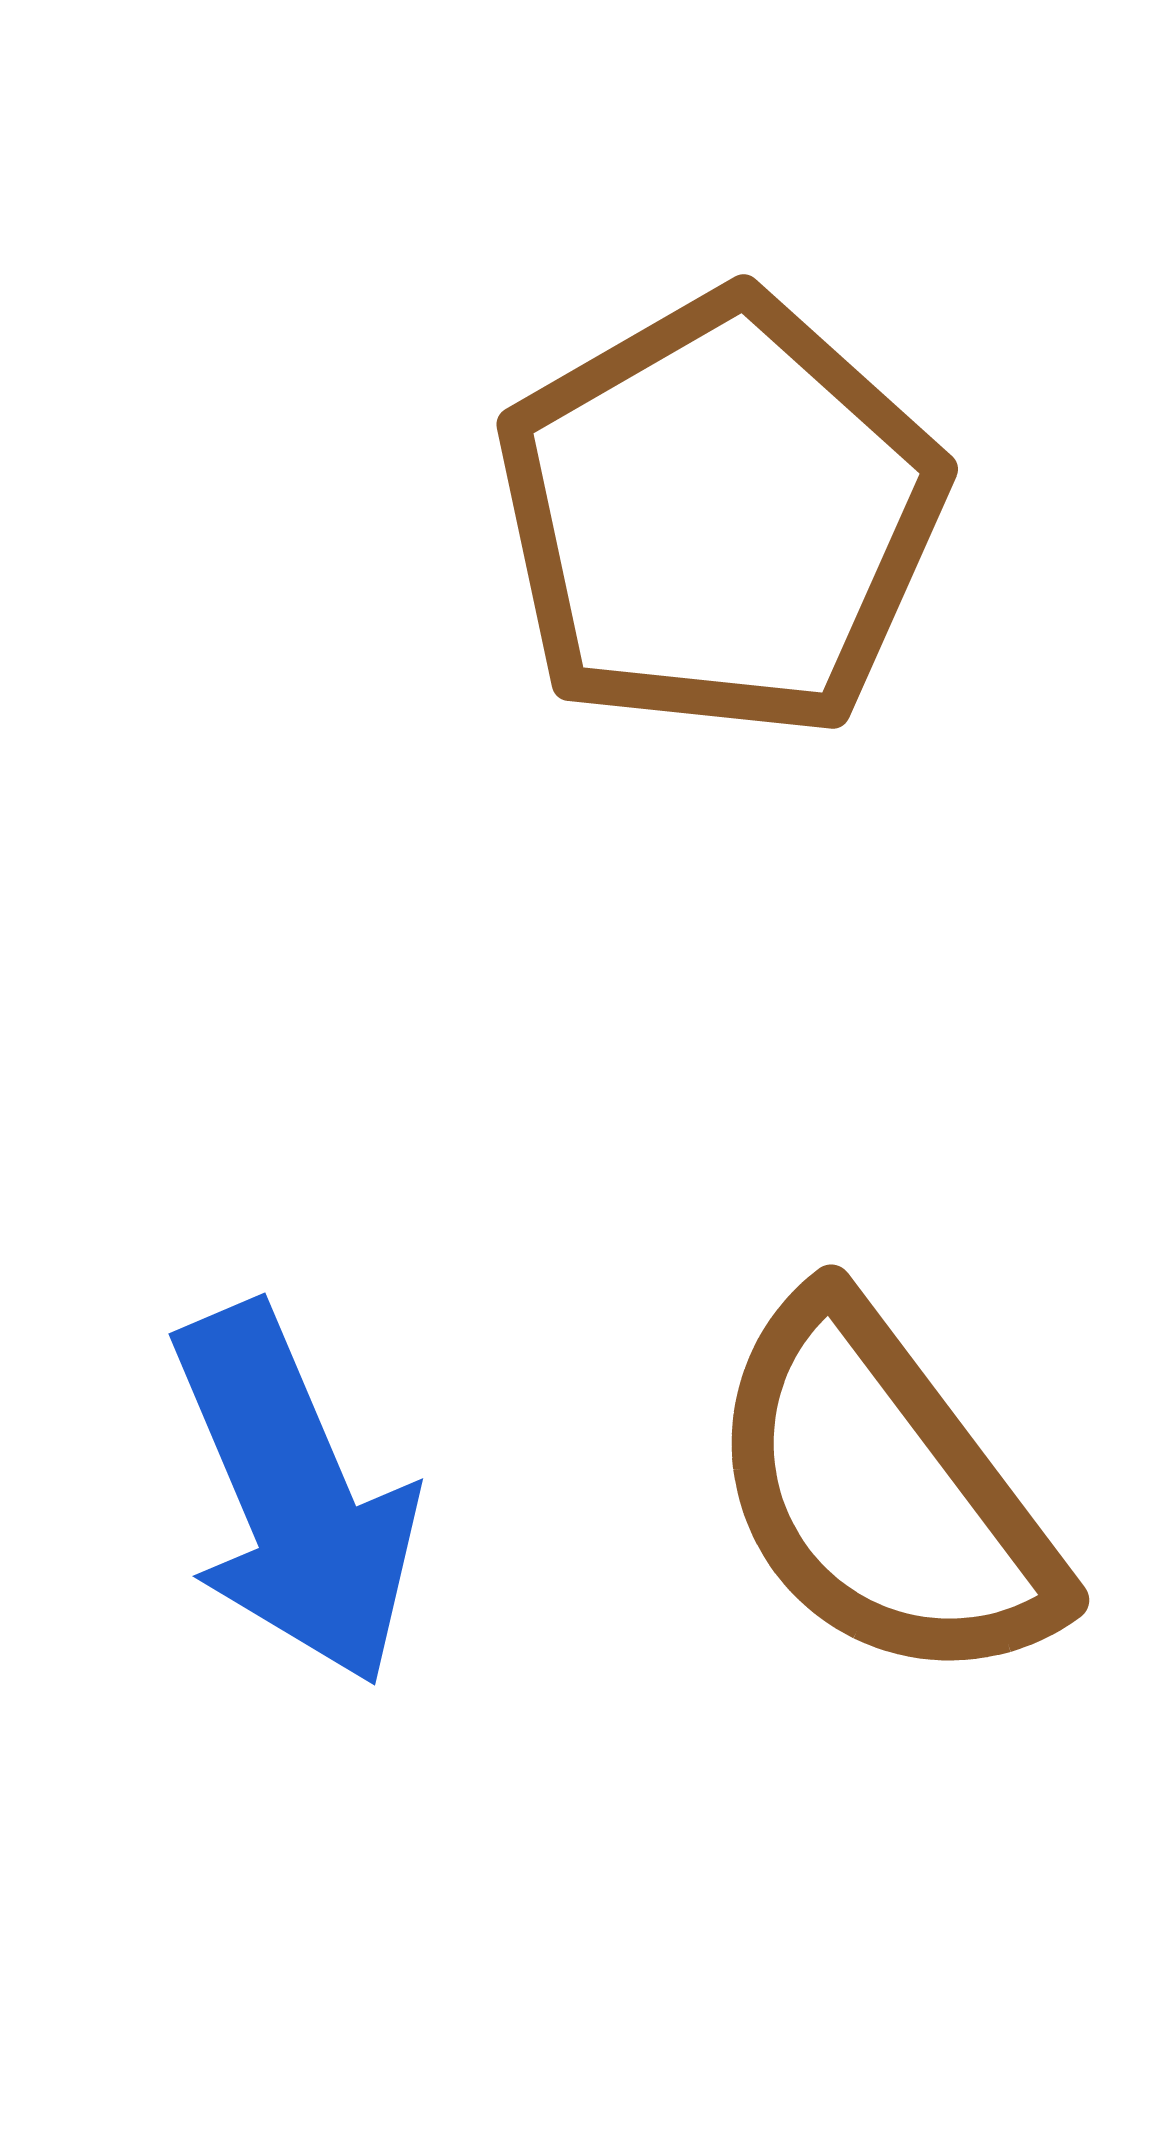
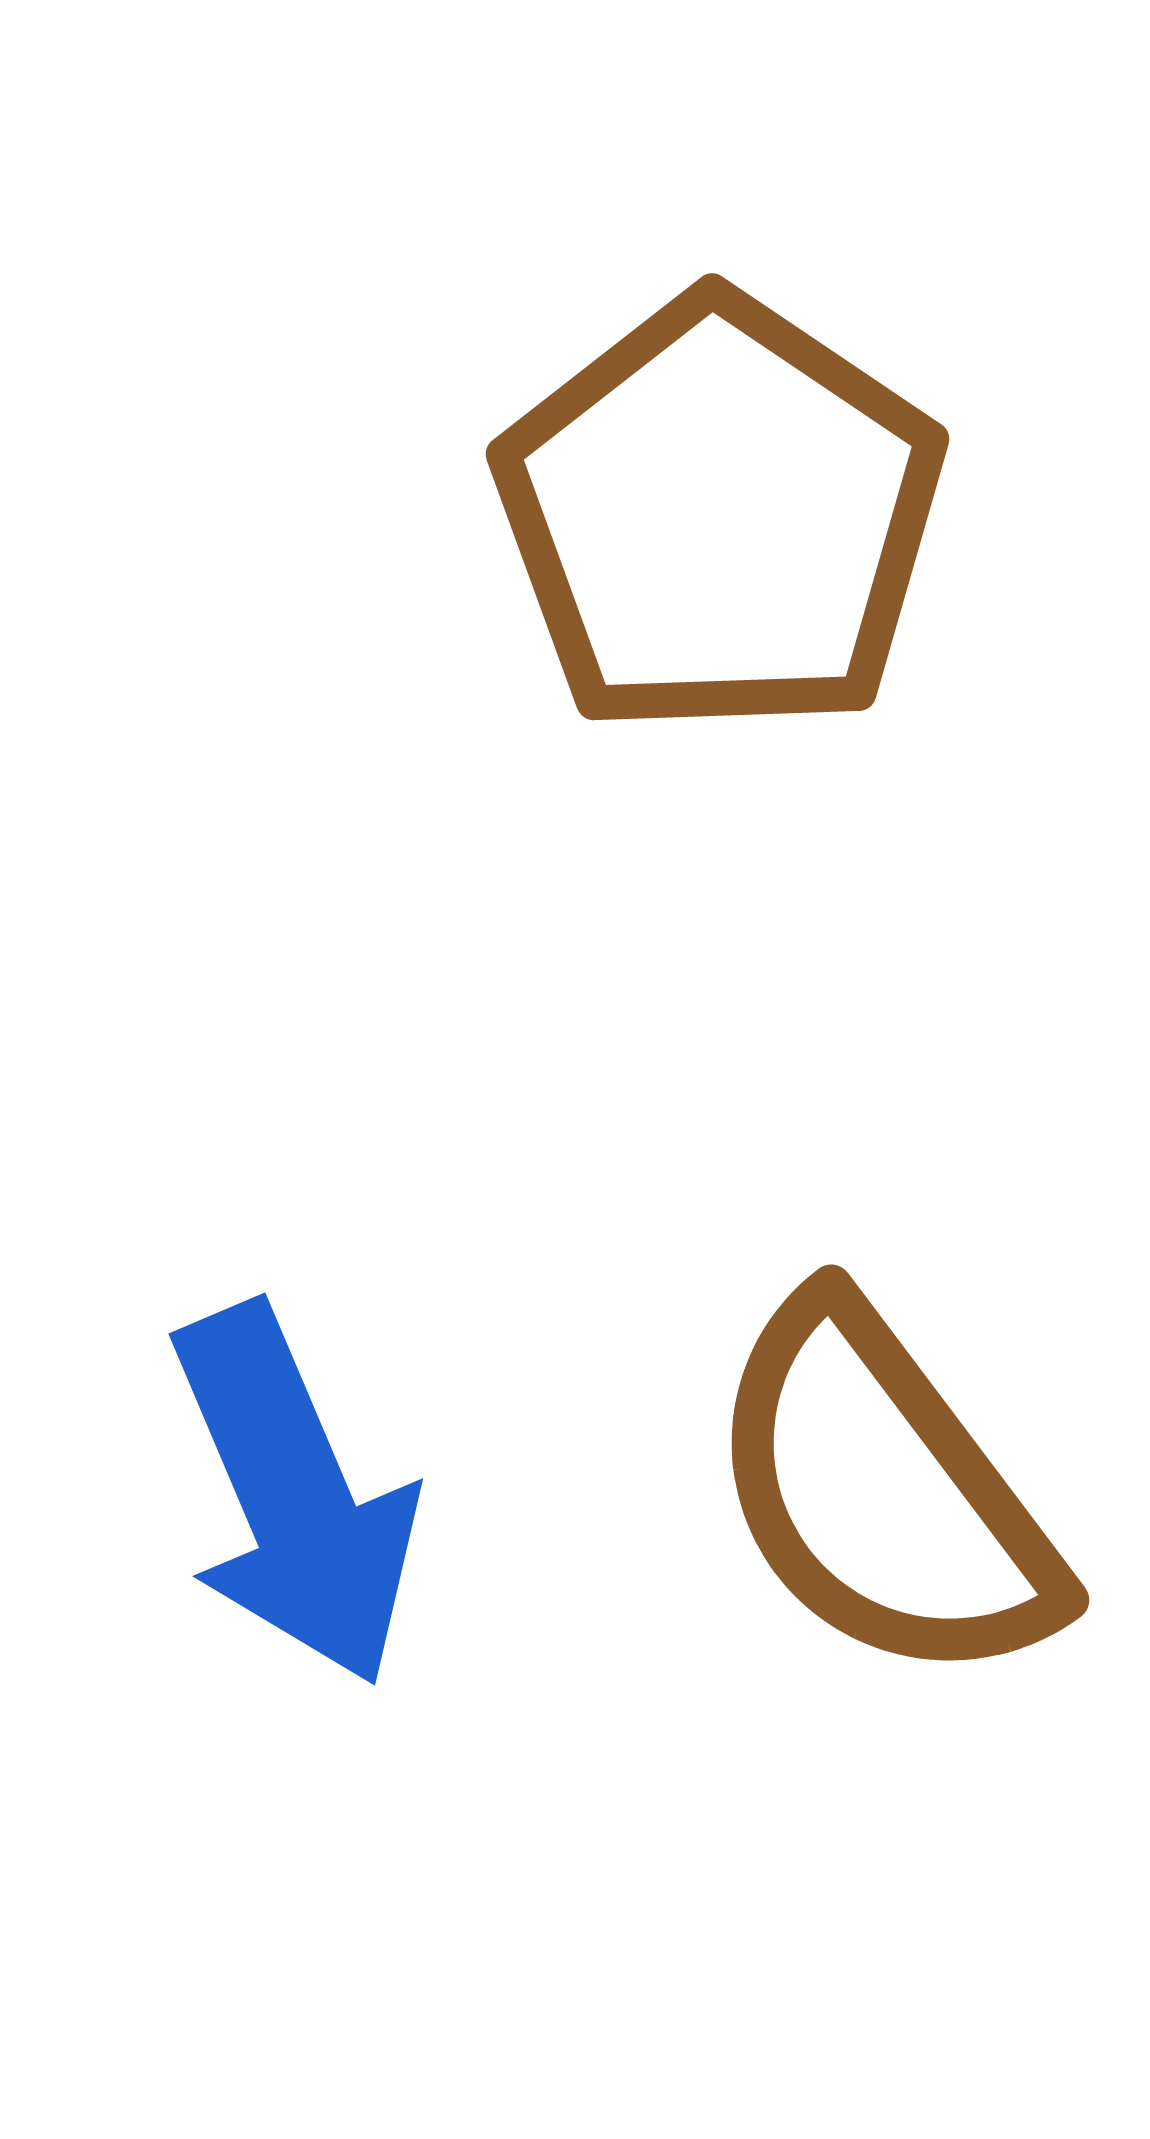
brown pentagon: rotated 8 degrees counterclockwise
